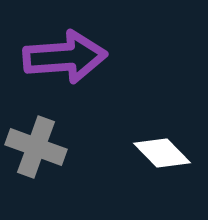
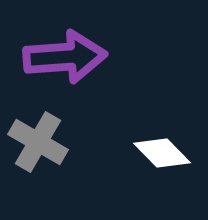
gray cross: moved 2 px right, 5 px up; rotated 10 degrees clockwise
